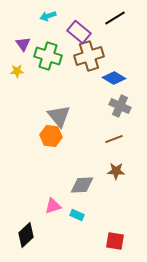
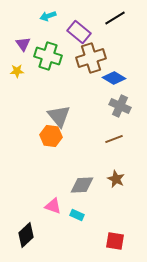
brown cross: moved 2 px right, 2 px down
brown star: moved 8 px down; rotated 24 degrees clockwise
pink triangle: rotated 36 degrees clockwise
